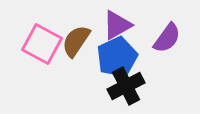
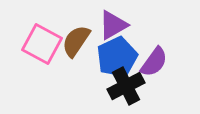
purple triangle: moved 4 px left
purple semicircle: moved 13 px left, 24 px down
